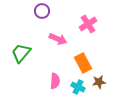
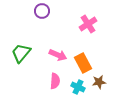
pink arrow: moved 16 px down
